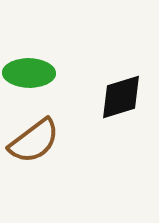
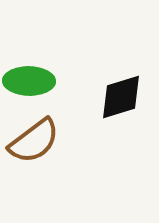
green ellipse: moved 8 px down
